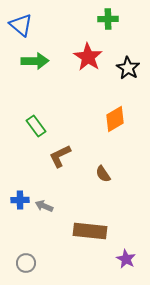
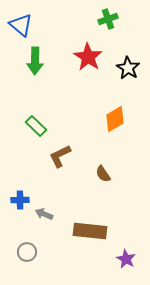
green cross: rotated 18 degrees counterclockwise
green arrow: rotated 92 degrees clockwise
green rectangle: rotated 10 degrees counterclockwise
gray arrow: moved 8 px down
gray circle: moved 1 px right, 11 px up
